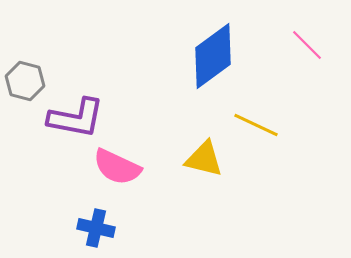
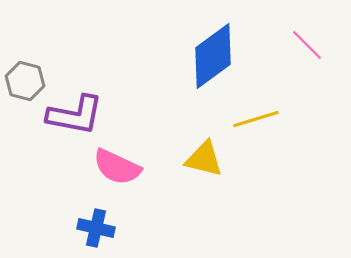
purple L-shape: moved 1 px left, 3 px up
yellow line: moved 6 px up; rotated 42 degrees counterclockwise
